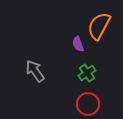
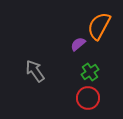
purple semicircle: rotated 70 degrees clockwise
green cross: moved 3 px right, 1 px up
red circle: moved 6 px up
